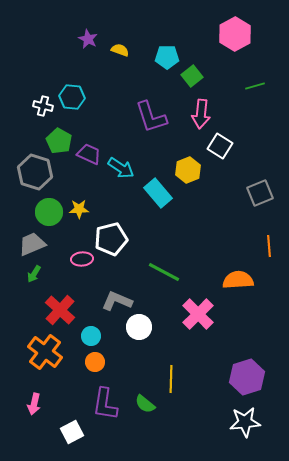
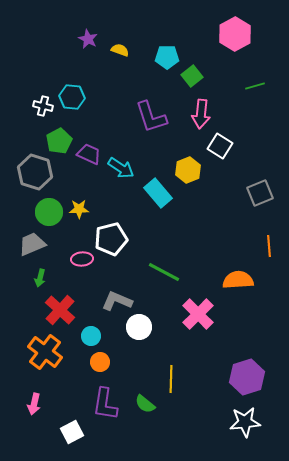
green pentagon at (59, 141): rotated 15 degrees clockwise
green arrow at (34, 274): moved 6 px right, 4 px down; rotated 18 degrees counterclockwise
orange circle at (95, 362): moved 5 px right
